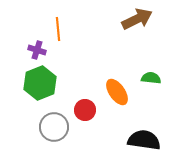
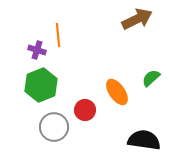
orange line: moved 6 px down
green semicircle: rotated 48 degrees counterclockwise
green hexagon: moved 1 px right, 2 px down
